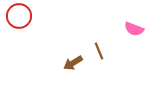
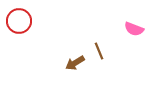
red circle: moved 5 px down
brown arrow: moved 2 px right
